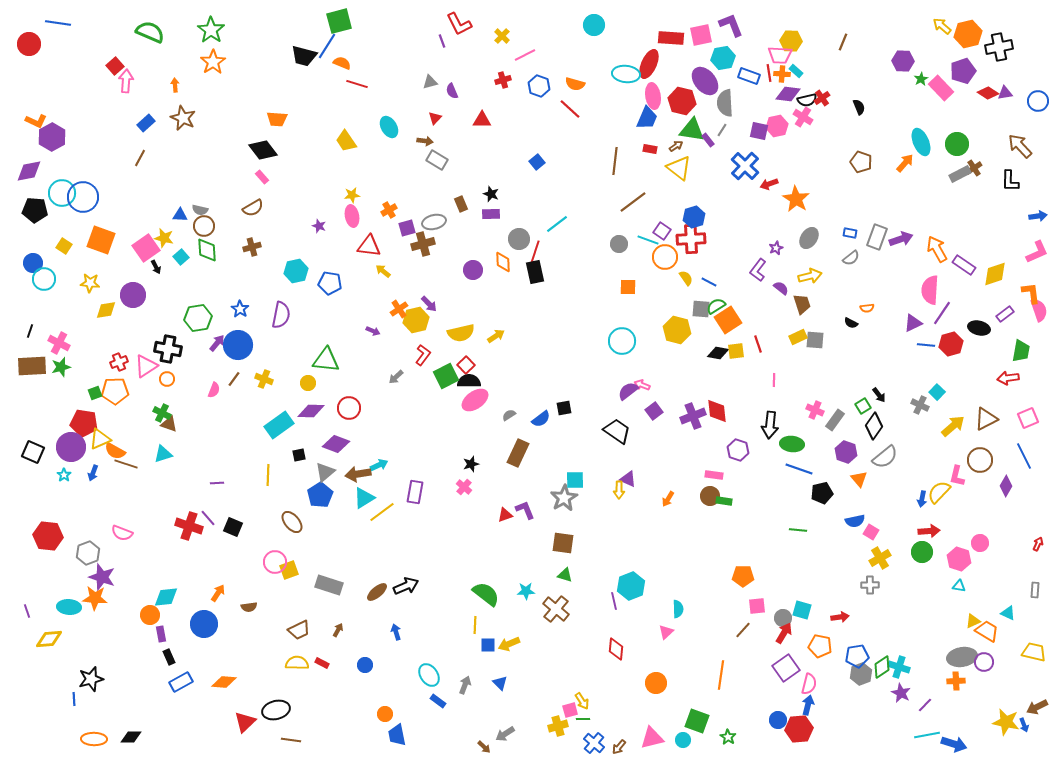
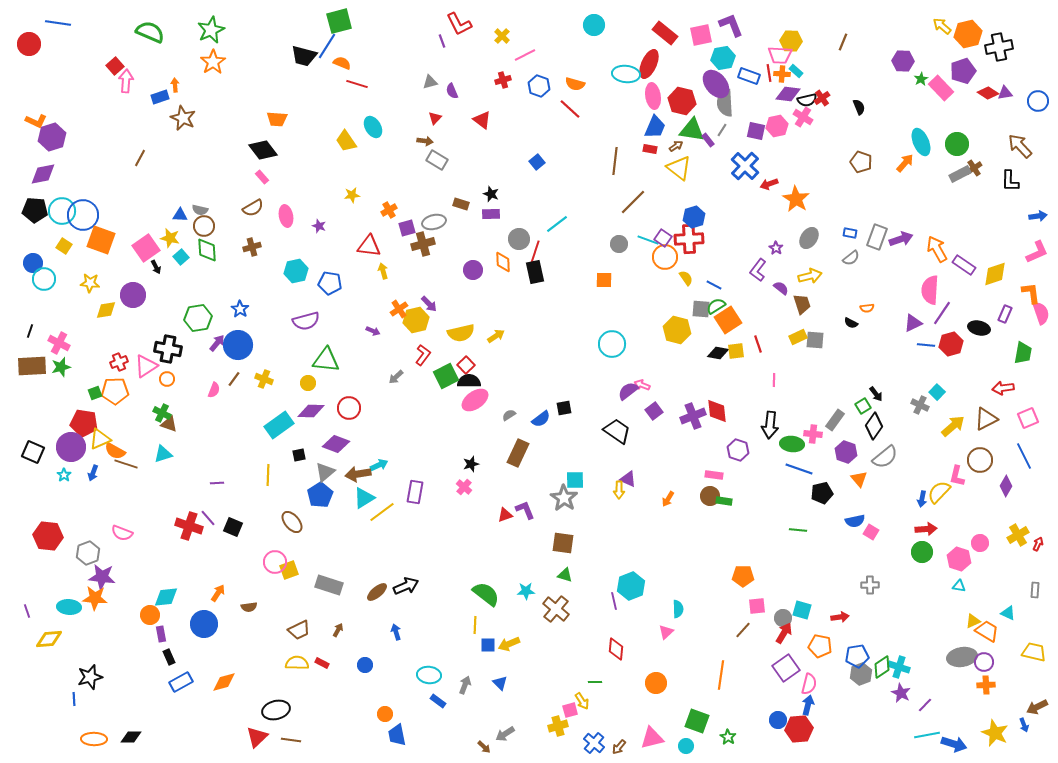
green star at (211, 30): rotated 12 degrees clockwise
red rectangle at (671, 38): moved 6 px left, 5 px up; rotated 35 degrees clockwise
purple ellipse at (705, 81): moved 11 px right, 3 px down
blue trapezoid at (647, 118): moved 8 px right, 9 px down
red triangle at (482, 120): rotated 36 degrees clockwise
blue rectangle at (146, 123): moved 14 px right, 26 px up; rotated 24 degrees clockwise
cyan ellipse at (389, 127): moved 16 px left
purple square at (759, 131): moved 3 px left
purple hexagon at (52, 137): rotated 12 degrees clockwise
purple diamond at (29, 171): moved 14 px right, 3 px down
cyan circle at (62, 193): moved 18 px down
blue circle at (83, 197): moved 18 px down
brown line at (633, 202): rotated 8 degrees counterclockwise
brown rectangle at (461, 204): rotated 49 degrees counterclockwise
pink ellipse at (352, 216): moved 66 px left
purple square at (662, 231): moved 1 px right, 7 px down
yellow star at (164, 238): moved 6 px right
red cross at (691, 239): moved 2 px left
purple star at (776, 248): rotated 16 degrees counterclockwise
yellow arrow at (383, 271): rotated 35 degrees clockwise
blue line at (709, 282): moved 5 px right, 3 px down
orange square at (628, 287): moved 24 px left, 7 px up
pink semicircle at (1039, 310): moved 2 px right, 3 px down
purple rectangle at (1005, 314): rotated 30 degrees counterclockwise
purple semicircle at (281, 315): moved 25 px right, 6 px down; rotated 64 degrees clockwise
cyan circle at (622, 341): moved 10 px left, 3 px down
green trapezoid at (1021, 351): moved 2 px right, 2 px down
red arrow at (1008, 378): moved 5 px left, 10 px down
black arrow at (879, 395): moved 3 px left, 1 px up
pink cross at (815, 410): moved 2 px left, 24 px down; rotated 18 degrees counterclockwise
gray star at (564, 498): rotated 8 degrees counterclockwise
red arrow at (929, 531): moved 3 px left, 2 px up
yellow cross at (880, 558): moved 138 px right, 23 px up
purple star at (102, 577): rotated 12 degrees counterclockwise
cyan ellipse at (429, 675): rotated 50 degrees counterclockwise
black star at (91, 679): moved 1 px left, 2 px up
orange cross at (956, 681): moved 30 px right, 4 px down
orange diamond at (224, 682): rotated 20 degrees counterclockwise
green line at (583, 719): moved 12 px right, 37 px up
red triangle at (245, 722): moved 12 px right, 15 px down
yellow star at (1006, 722): moved 11 px left, 11 px down; rotated 12 degrees clockwise
cyan circle at (683, 740): moved 3 px right, 6 px down
